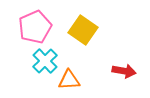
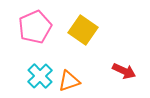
cyan cross: moved 5 px left, 15 px down
red arrow: rotated 15 degrees clockwise
orange triangle: moved 1 px down; rotated 15 degrees counterclockwise
